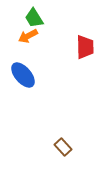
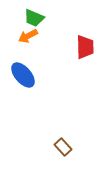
green trapezoid: rotated 35 degrees counterclockwise
